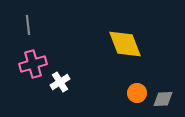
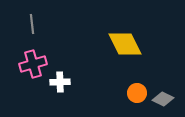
gray line: moved 4 px right, 1 px up
yellow diamond: rotated 6 degrees counterclockwise
white cross: rotated 30 degrees clockwise
gray diamond: rotated 30 degrees clockwise
